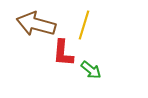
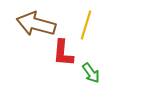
yellow line: moved 2 px right
green arrow: moved 3 px down; rotated 15 degrees clockwise
